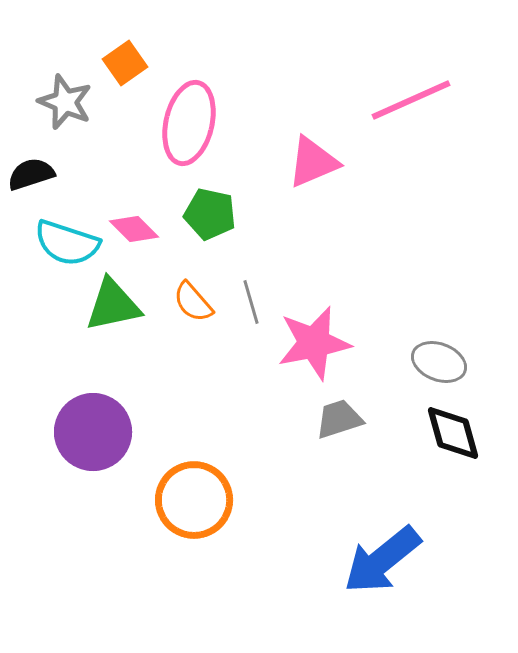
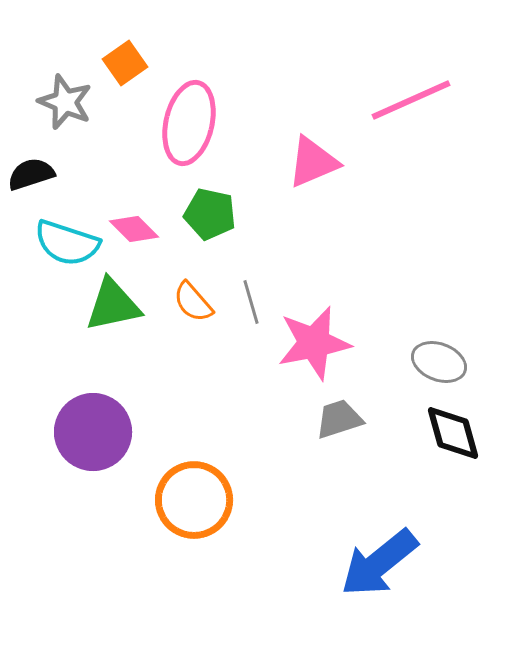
blue arrow: moved 3 px left, 3 px down
